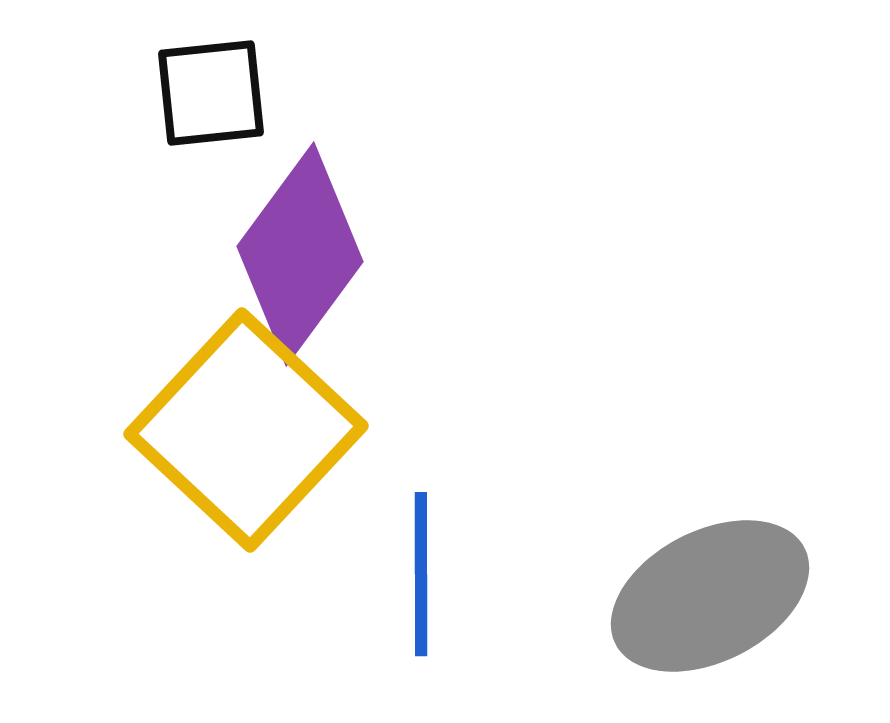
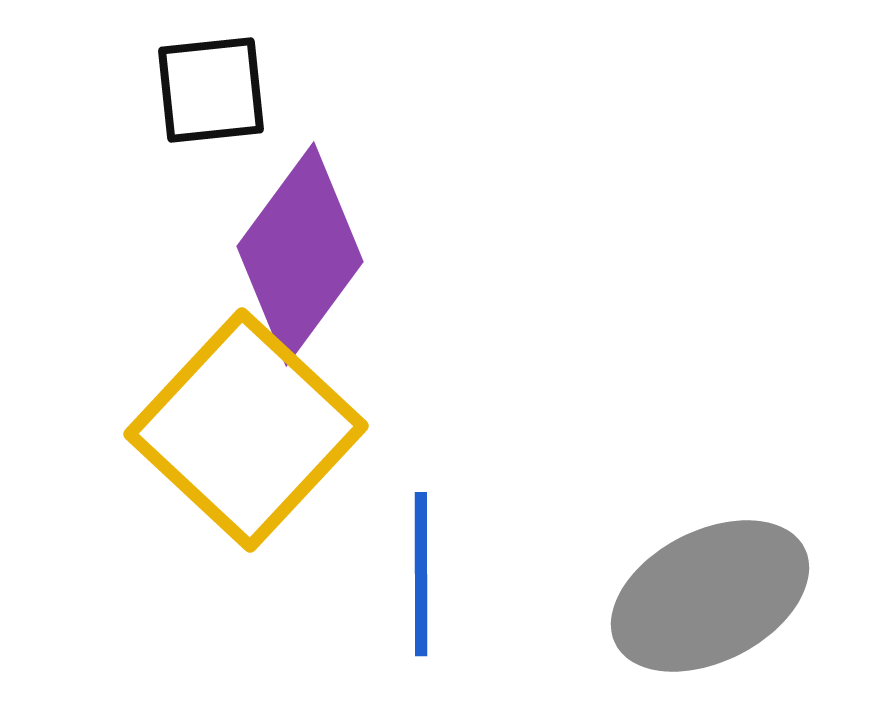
black square: moved 3 px up
